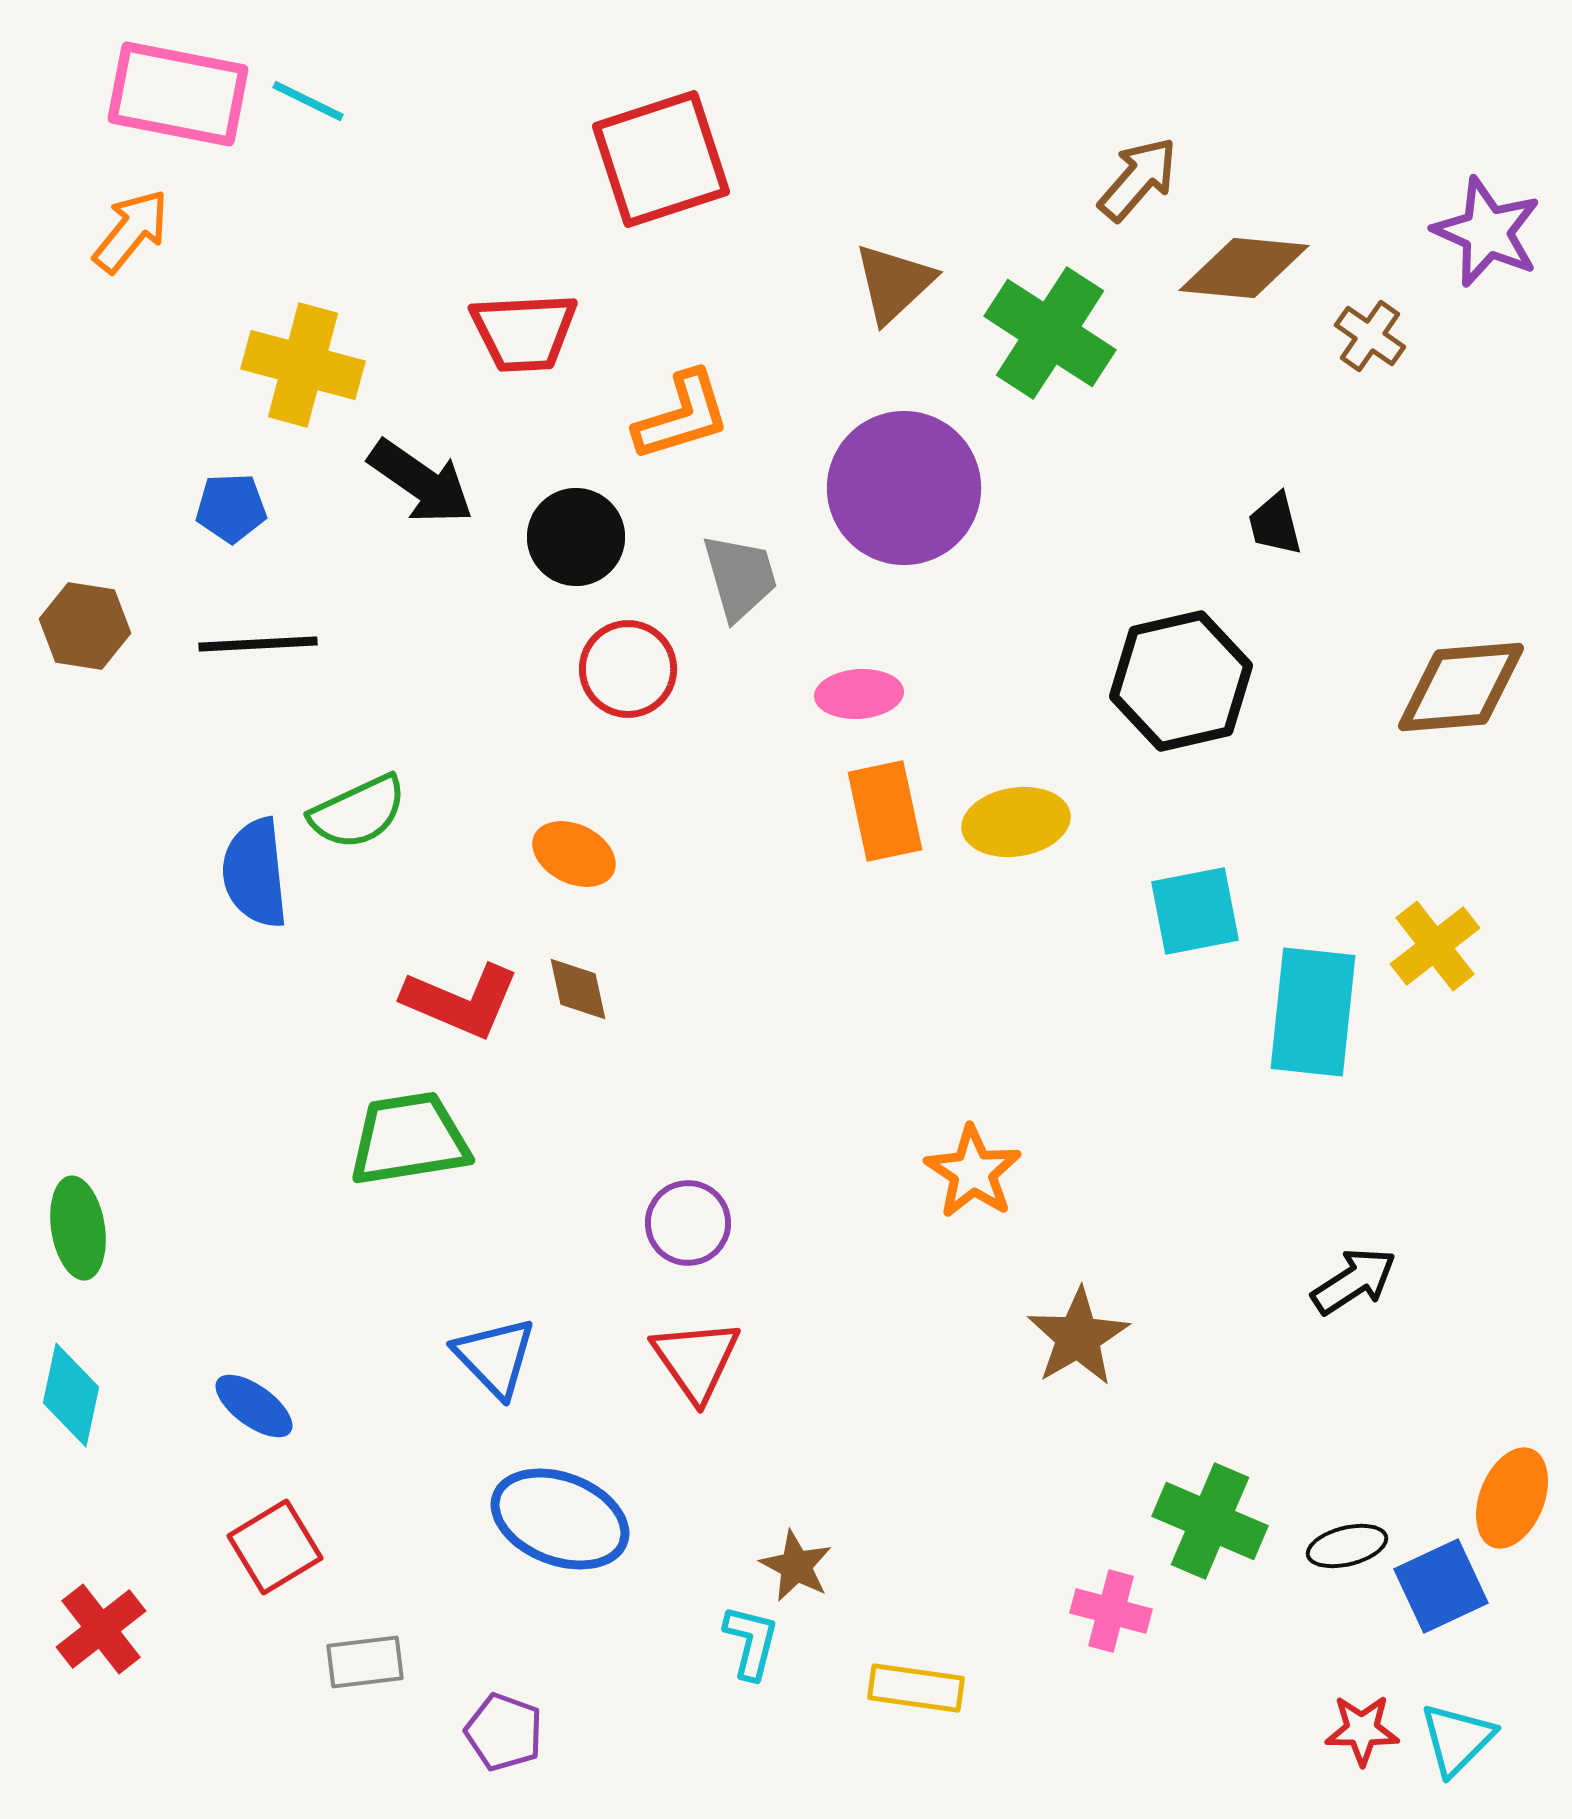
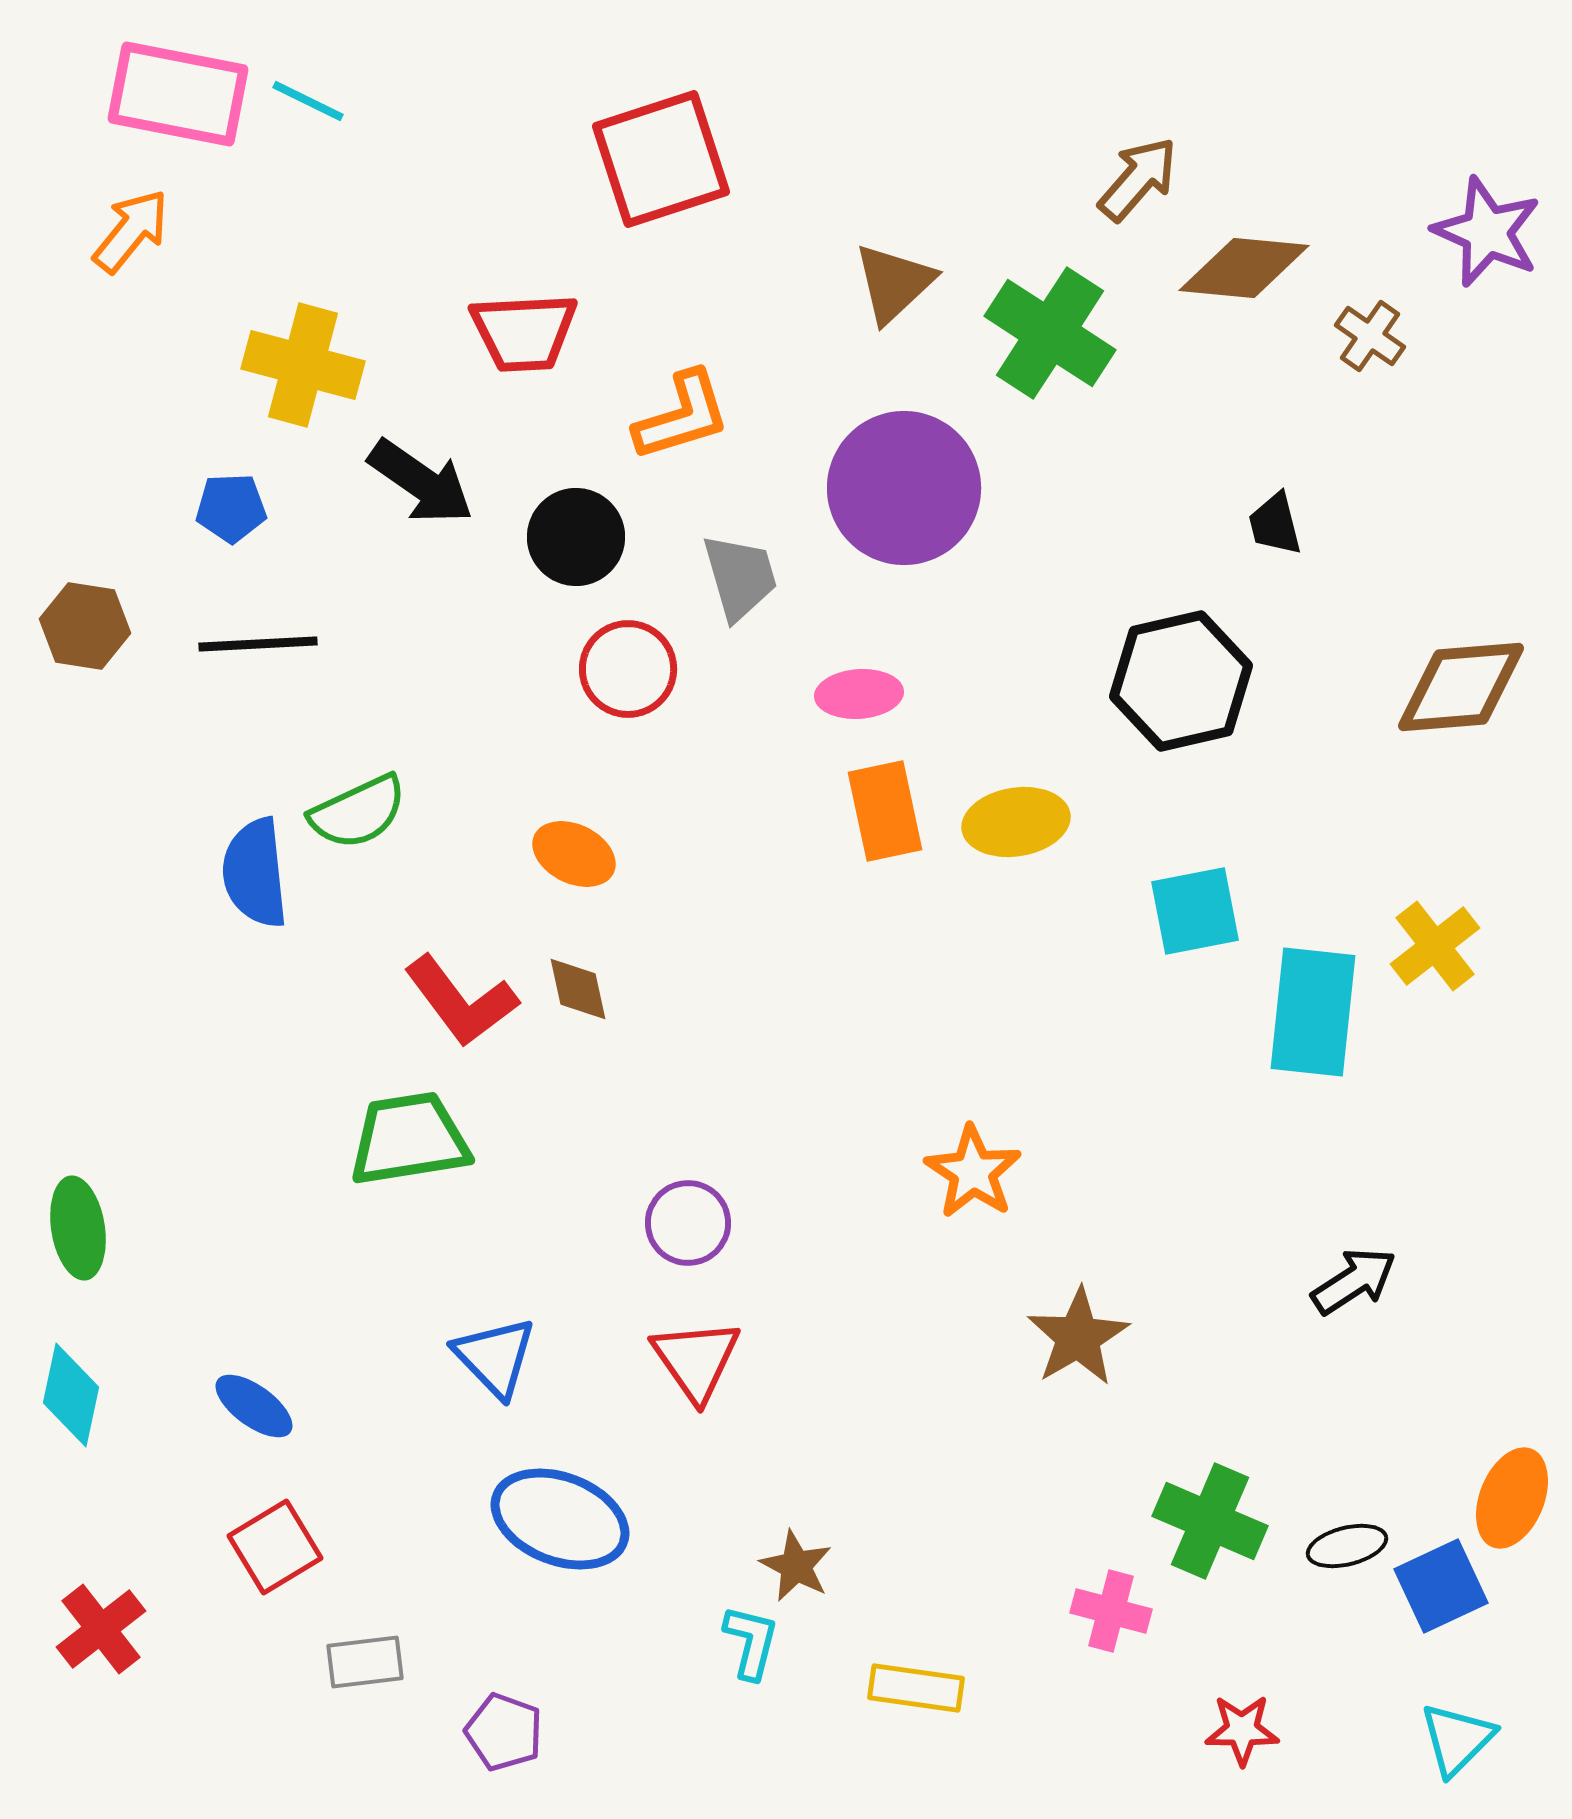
red L-shape at (461, 1001): rotated 30 degrees clockwise
red star at (1362, 1730): moved 120 px left
